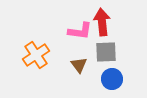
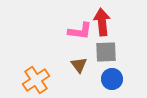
orange cross: moved 25 px down
